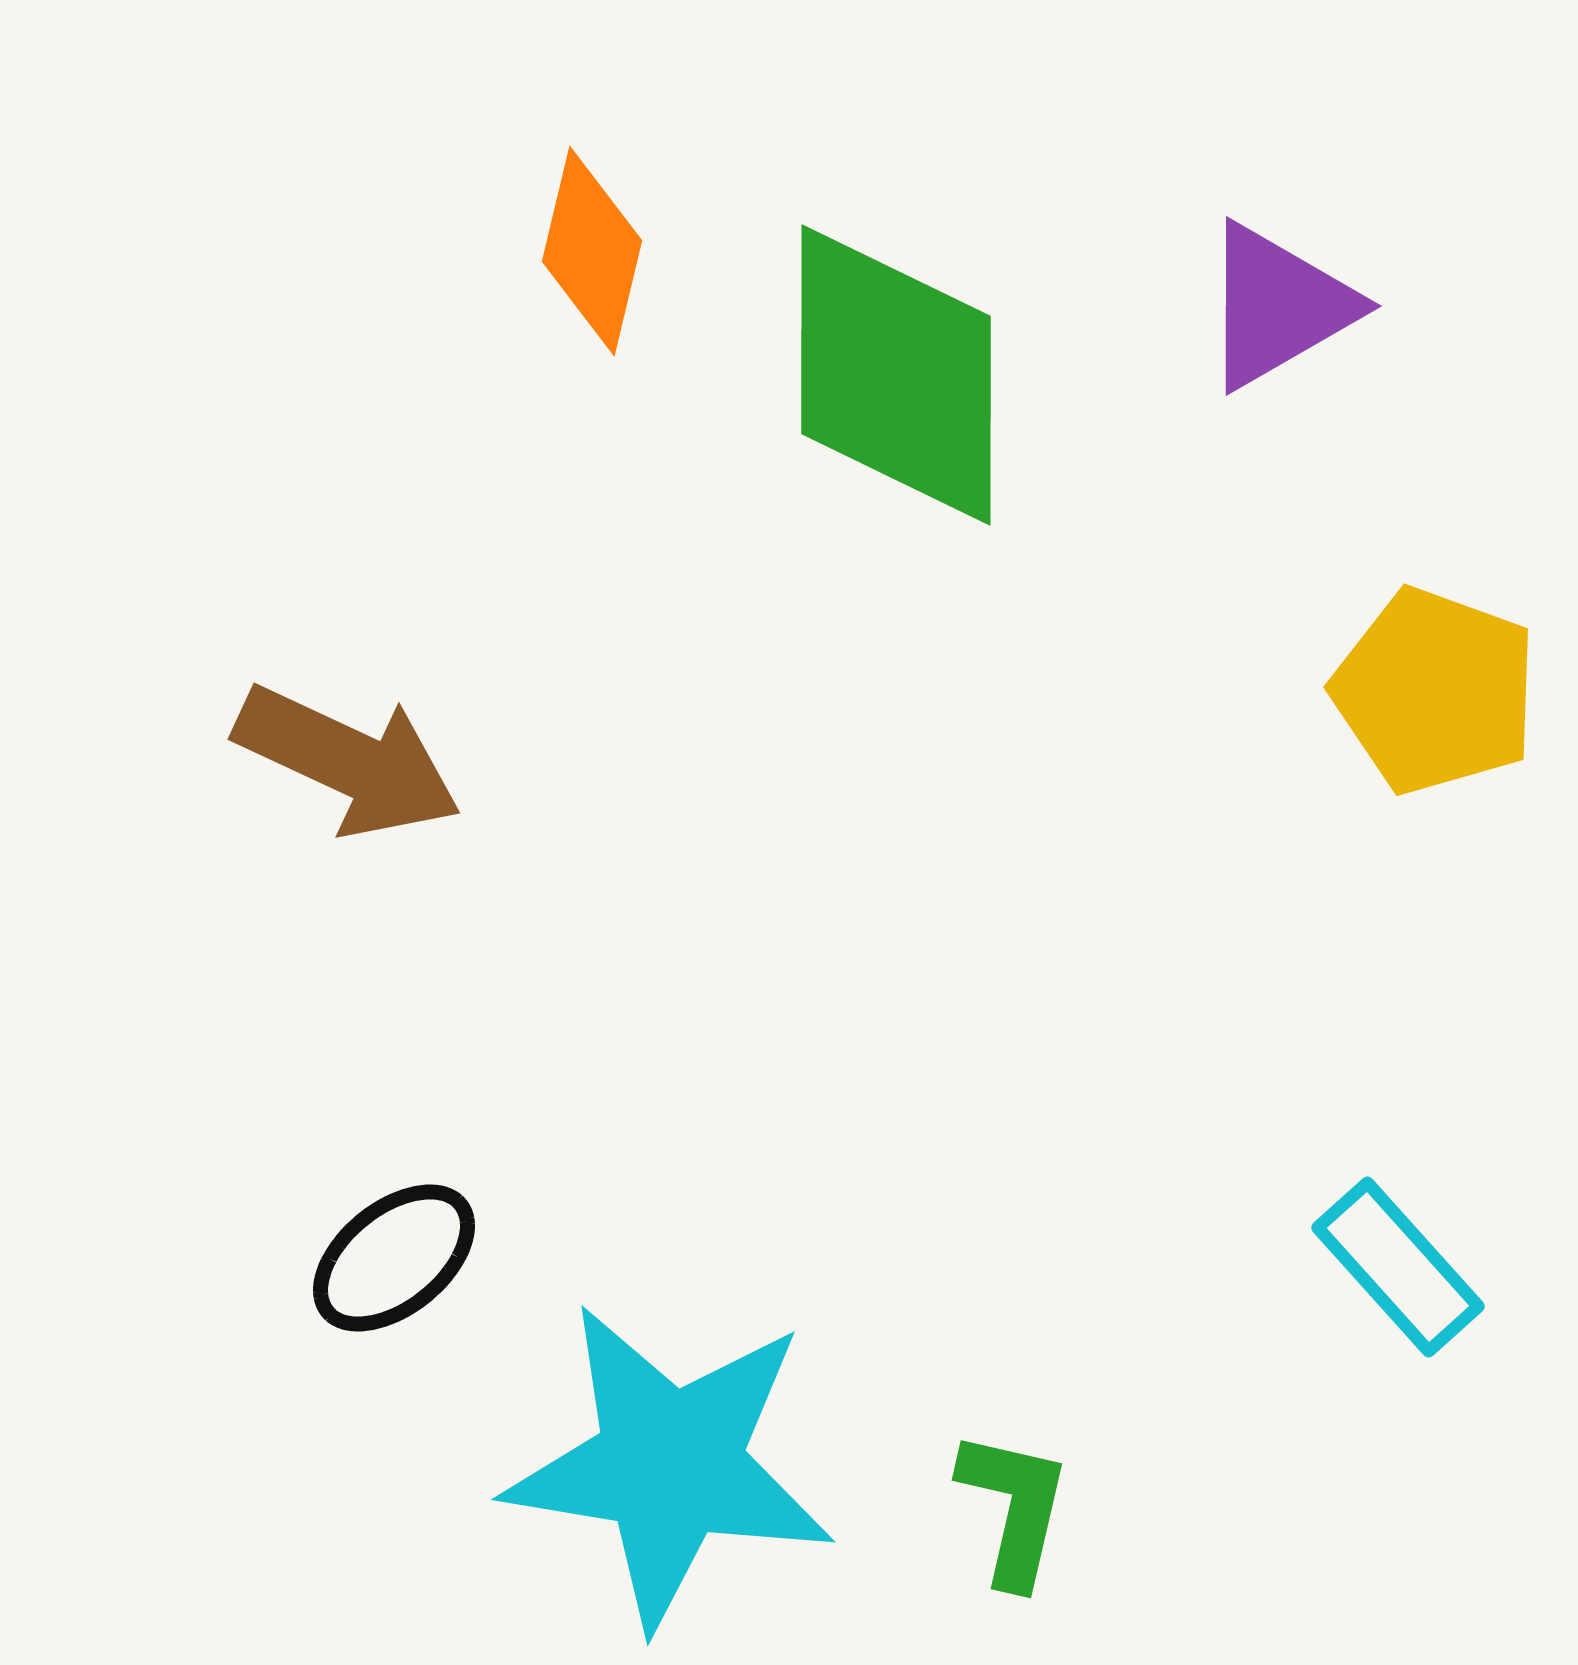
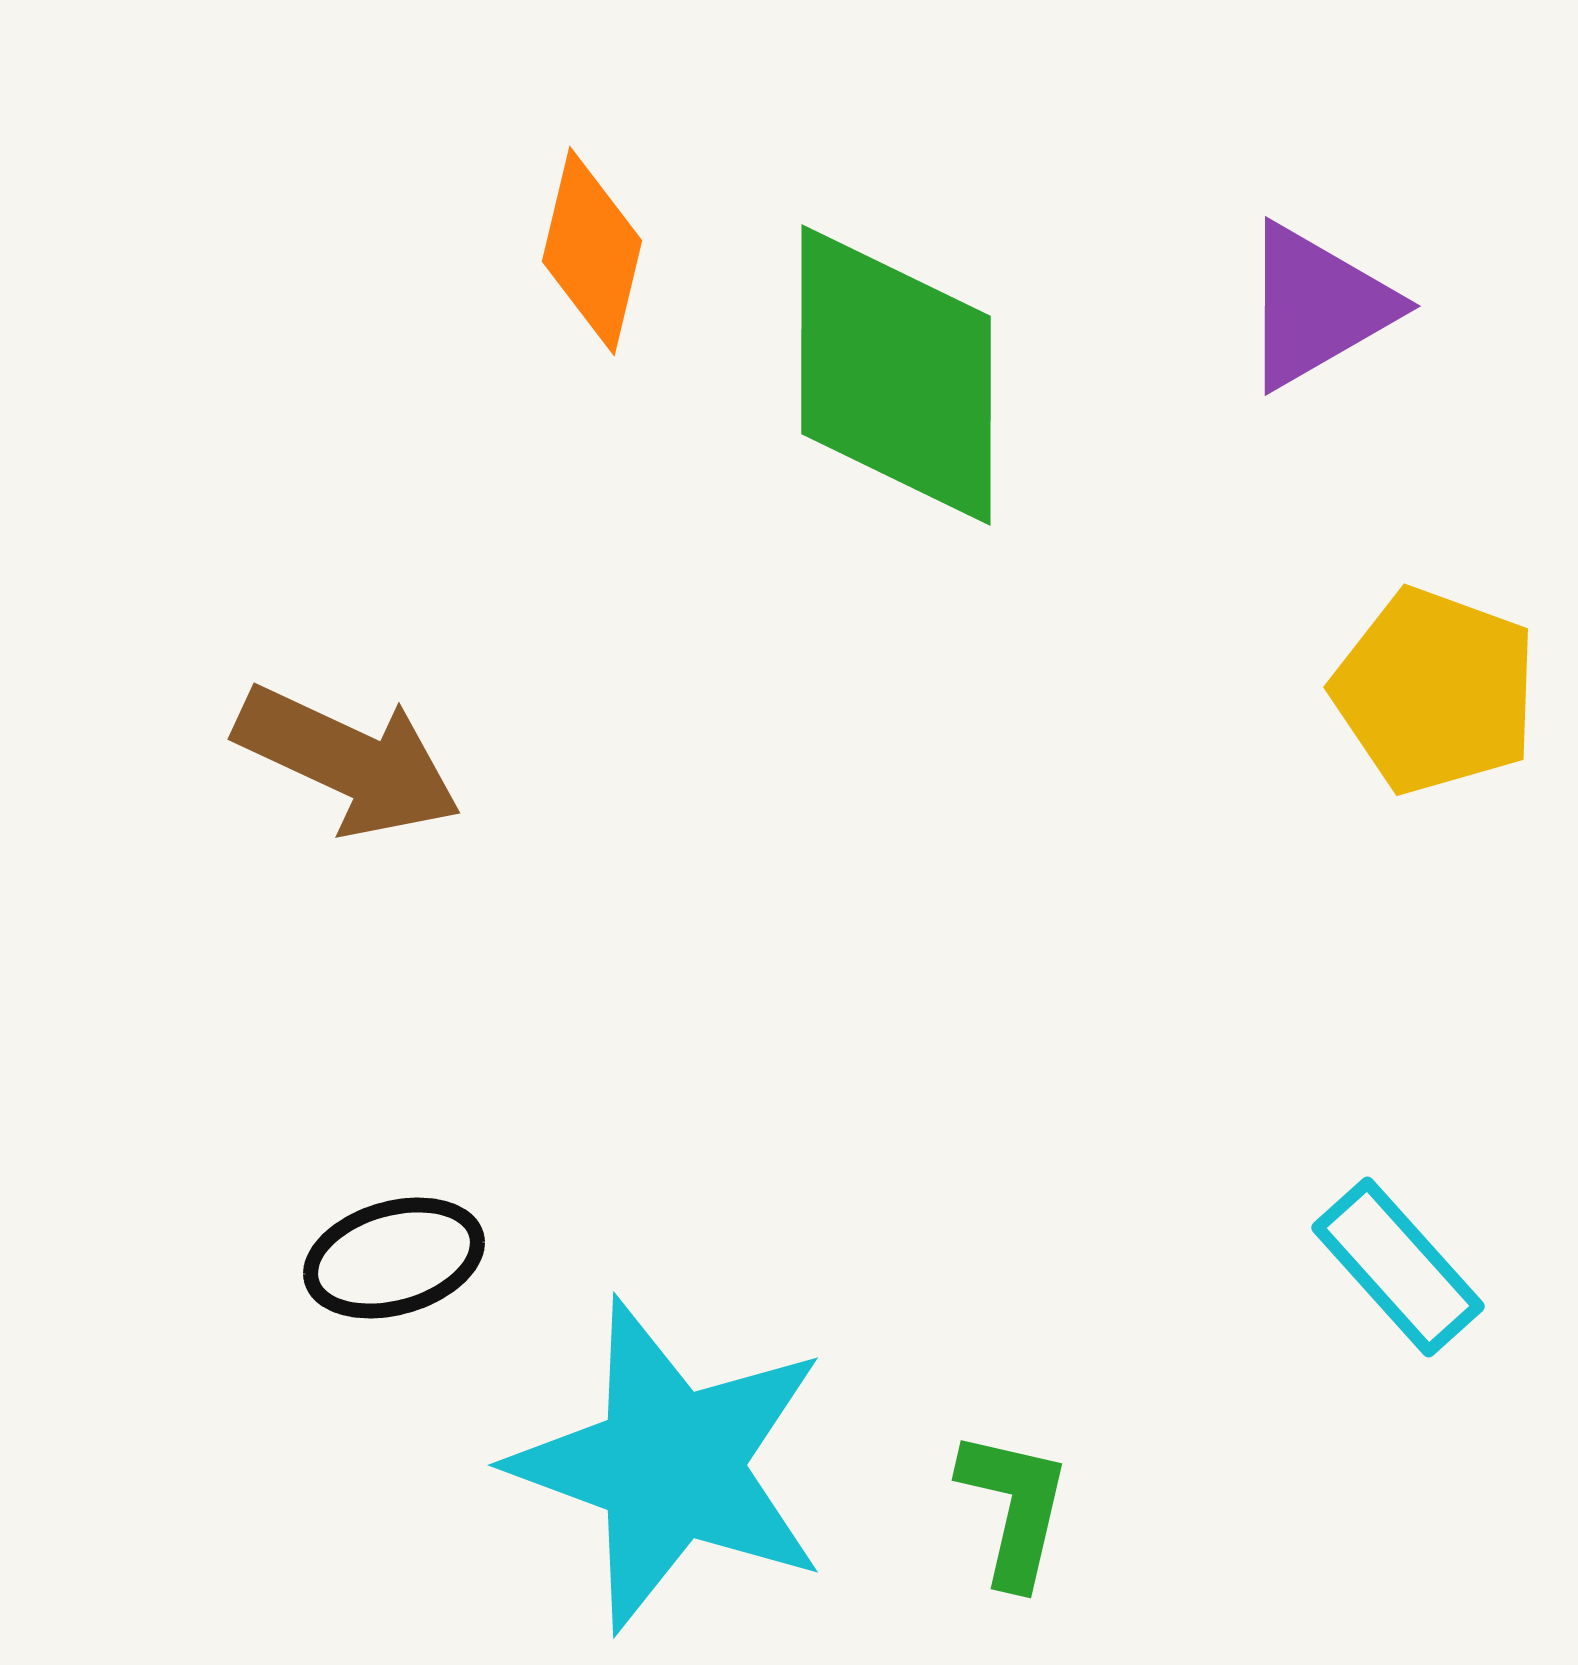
purple triangle: moved 39 px right
black ellipse: rotated 23 degrees clockwise
cyan star: rotated 11 degrees clockwise
